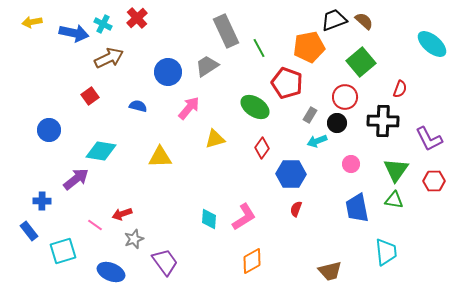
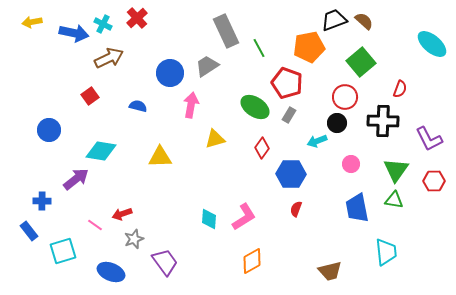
blue circle at (168, 72): moved 2 px right, 1 px down
pink arrow at (189, 108): moved 2 px right, 3 px up; rotated 30 degrees counterclockwise
gray rectangle at (310, 115): moved 21 px left
